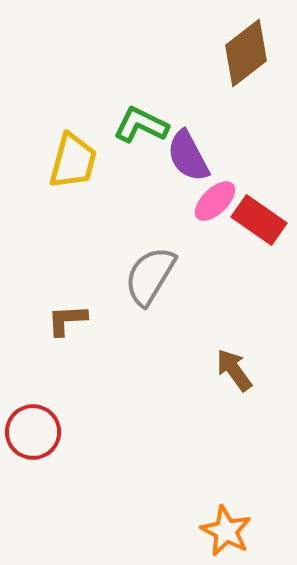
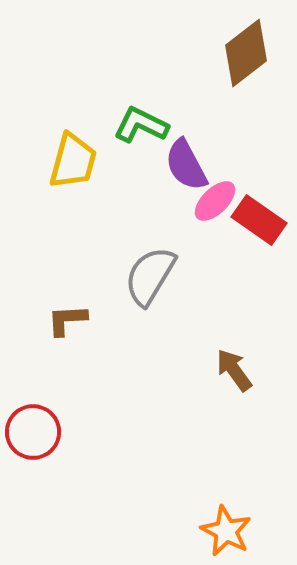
purple semicircle: moved 2 px left, 9 px down
